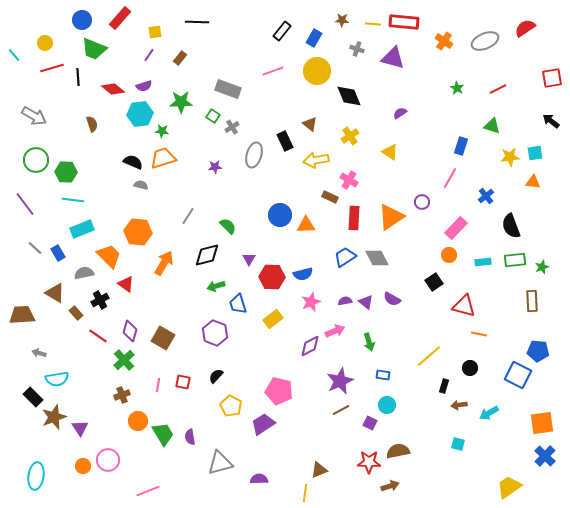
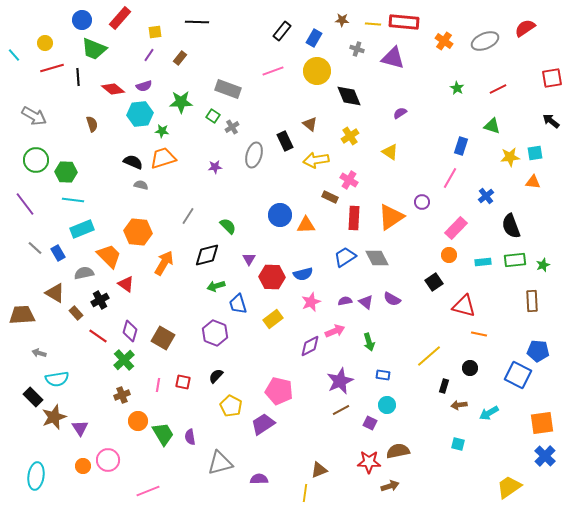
green star at (542, 267): moved 1 px right, 2 px up
